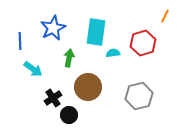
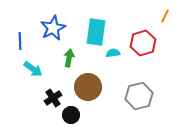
black circle: moved 2 px right
